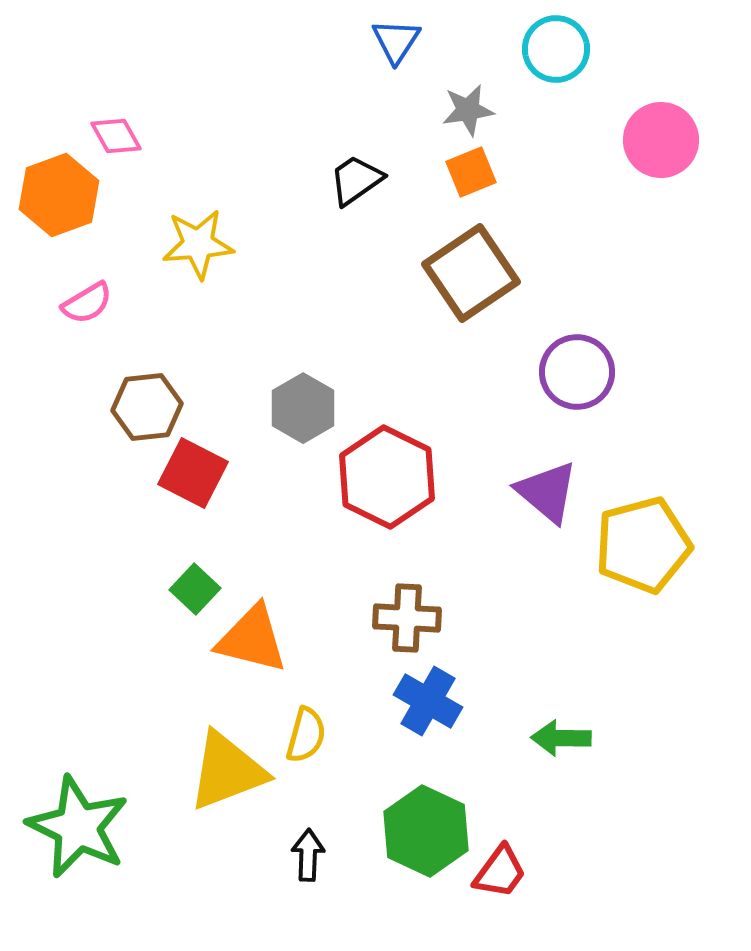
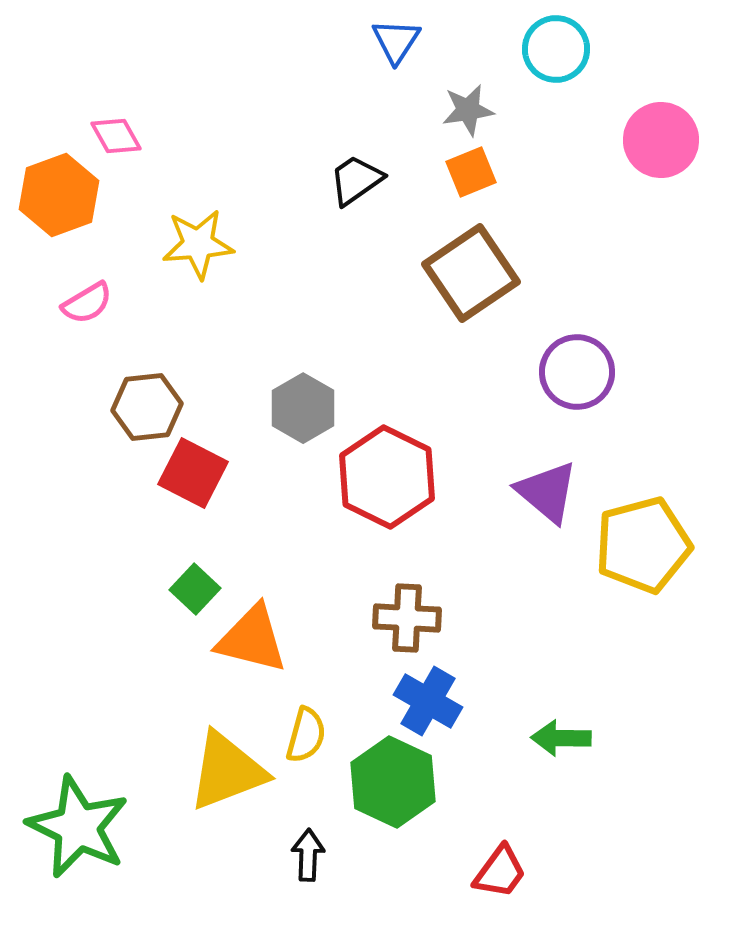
green hexagon: moved 33 px left, 49 px up
